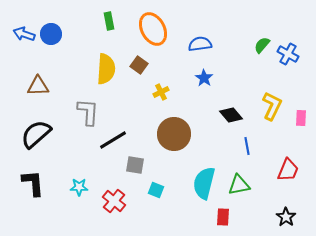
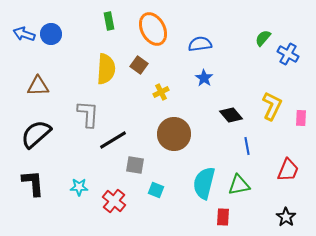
green semicircle: moved 1 px right, 7 px up
gray L-shape: moved 2 px down
